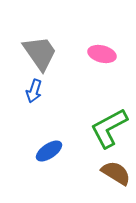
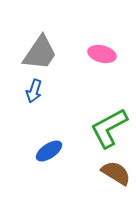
gray trapezoid: rotated 69 degrees clockwise
